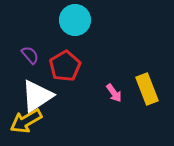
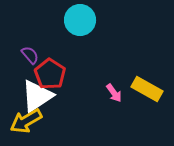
cyan circle: moved 5 px right
red pentagon: moved 15 px left, 8 px down; rotated 8 degrees counterclockwise
yellow rectangle: rotated 40 degrees counterclockwise
